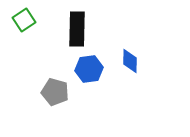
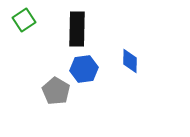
blue hexagon: moved 5 px left
gray pentagon: moved 1 px right, 1 px up; rotated 16 degrees clockwise
